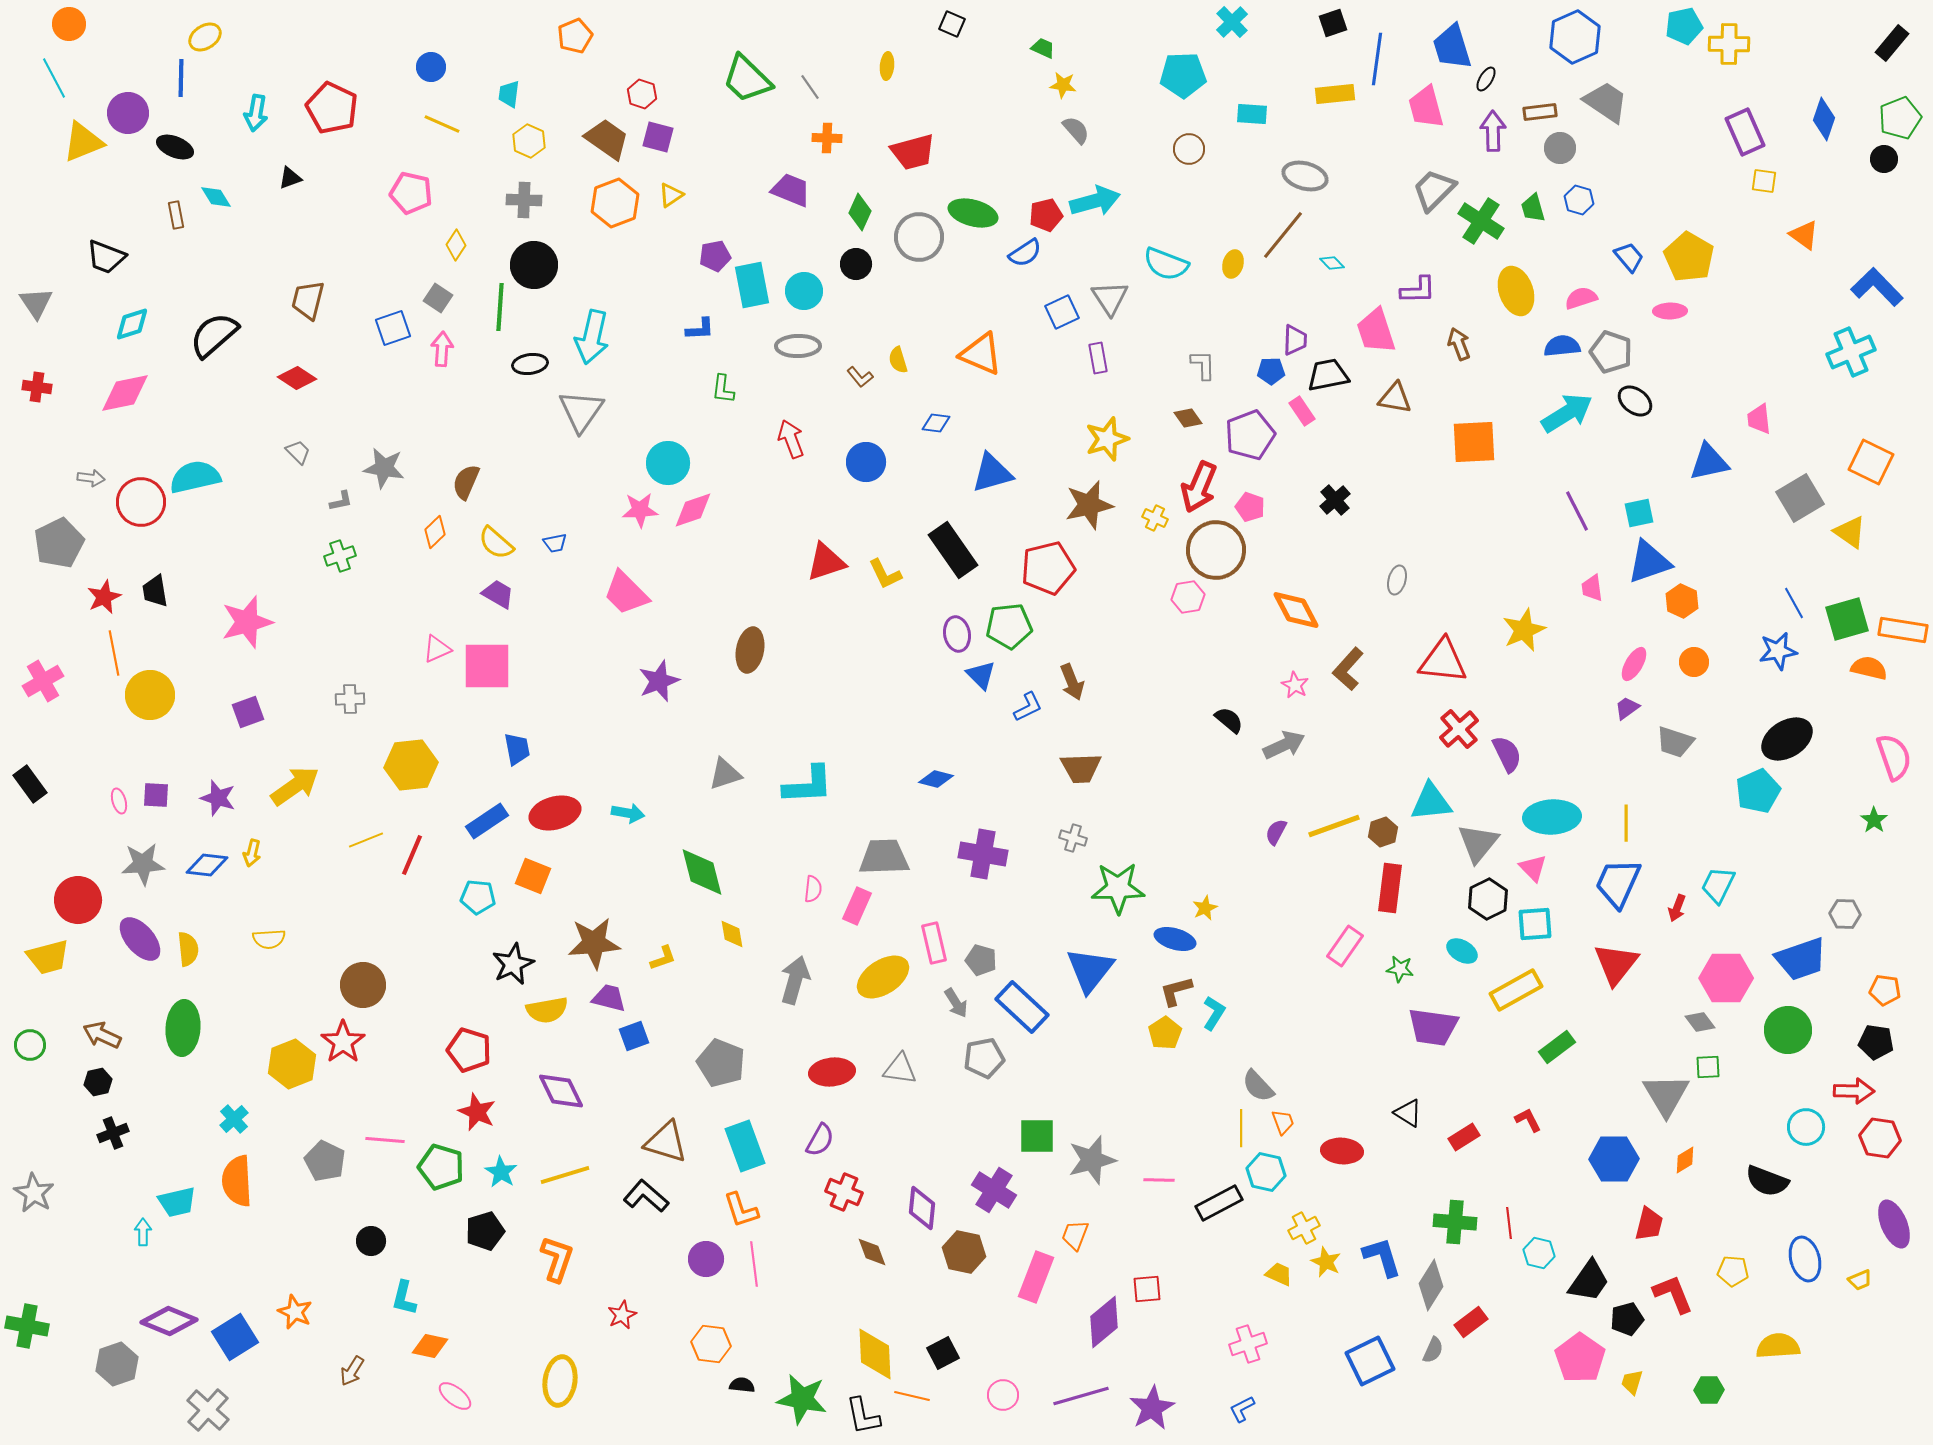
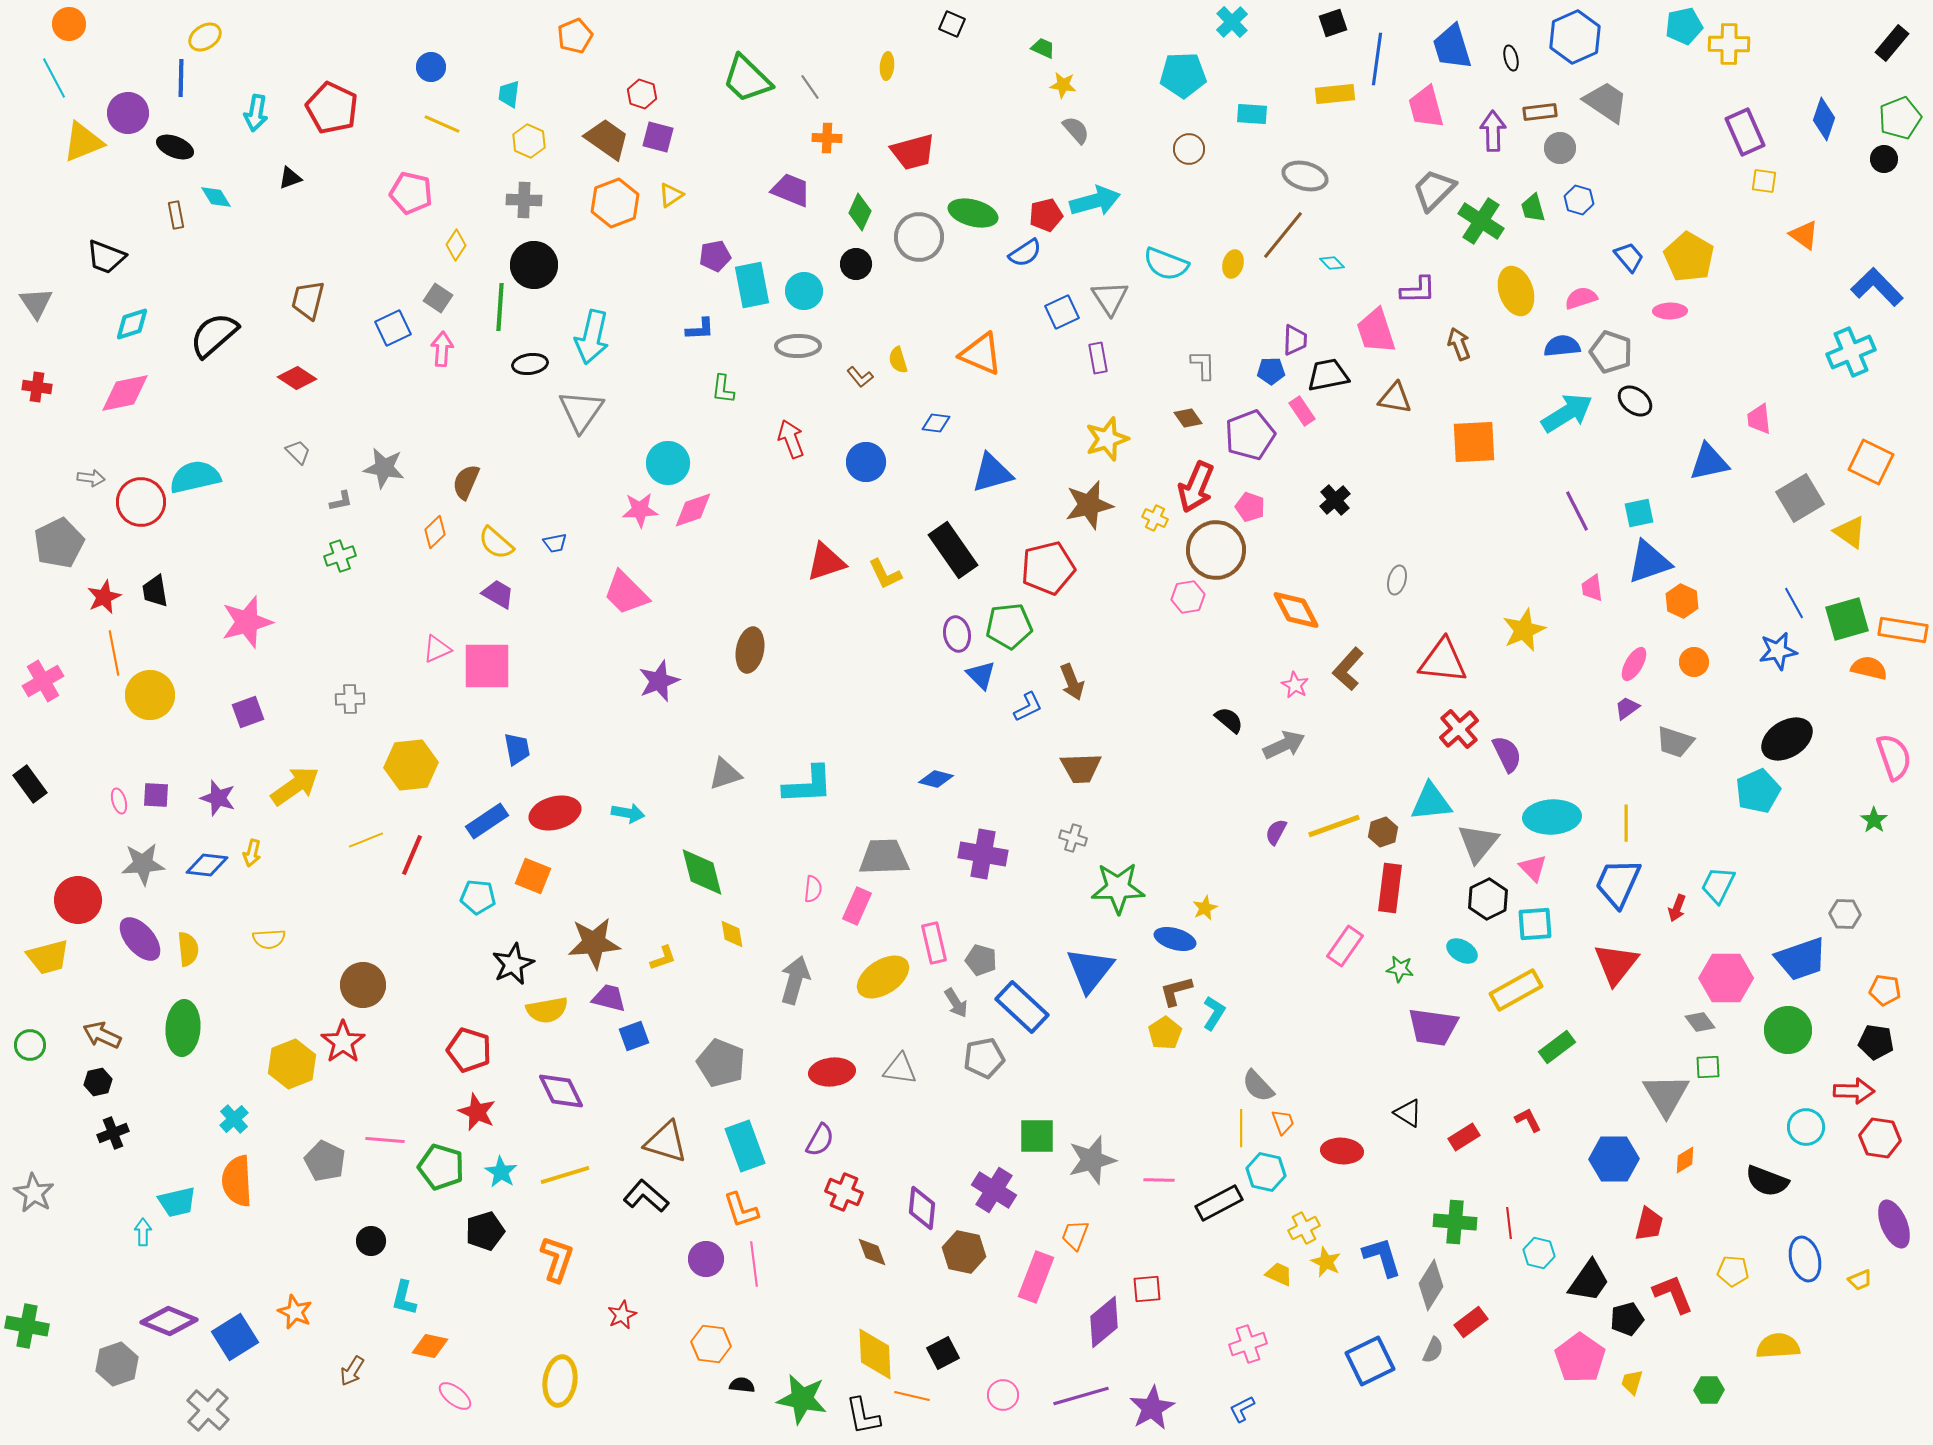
black ellipse at (1486, 79): moved 25 px right, 21 px up; rotated 45 degrees counterclockwise
blue square at (393, 328): rotated 6 degrees counterclockwise
red arrow at (1199, 487): moved 3 px left
